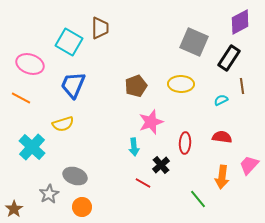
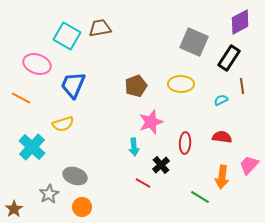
brown trapezoid: rotated 100 degrees counterclockwise
cyan square: moved 2 px left, 6 px up
pink ellipse: moved 7 px right
green line: moved 2 px right, 2 px up; rotated 18 degrees counterclockwise
